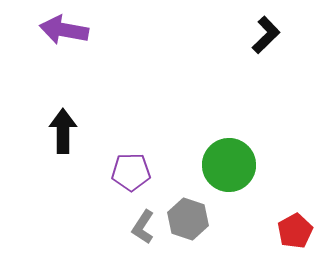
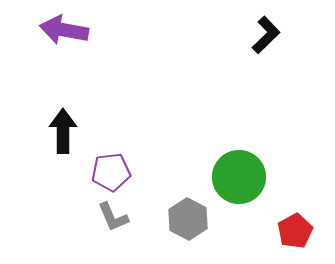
green circle: moved 10 px right, 12 px down
purple pentagon: moved 20 px left; rotated 6 degrees counterclockwise
gray hexagon: rotated 9 degrees clockwise
gray L-shape: moved 30 px left, 10 px up; rotated 56 degrees counterclockwise
